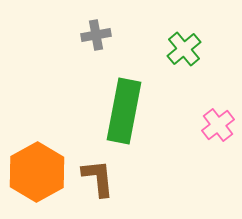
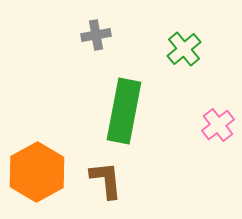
brown L-shape: moved 8 px right, 2 px down
